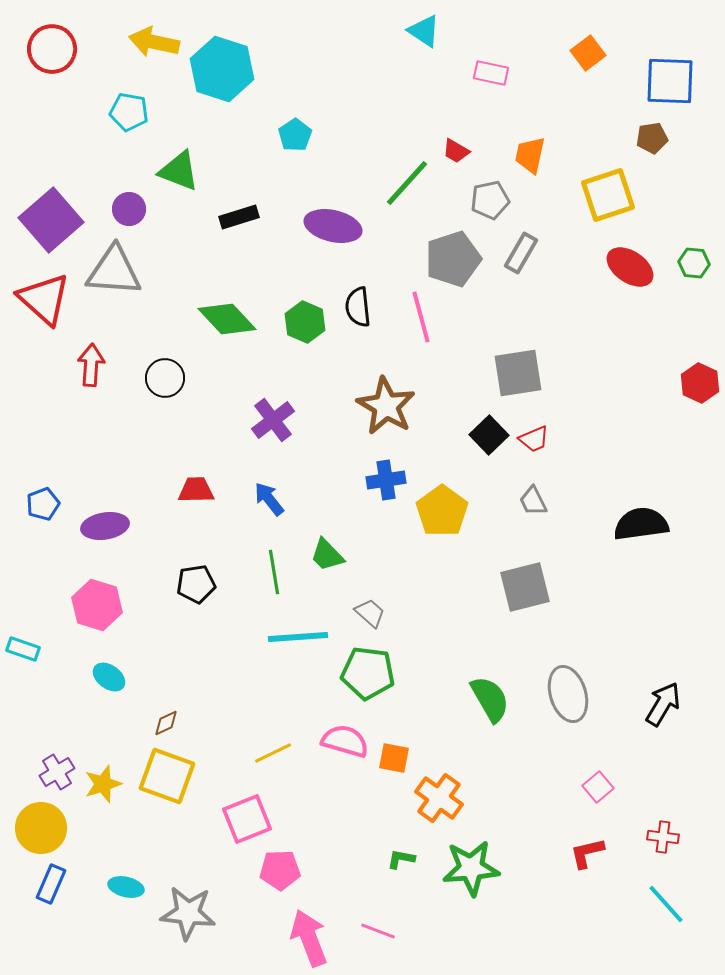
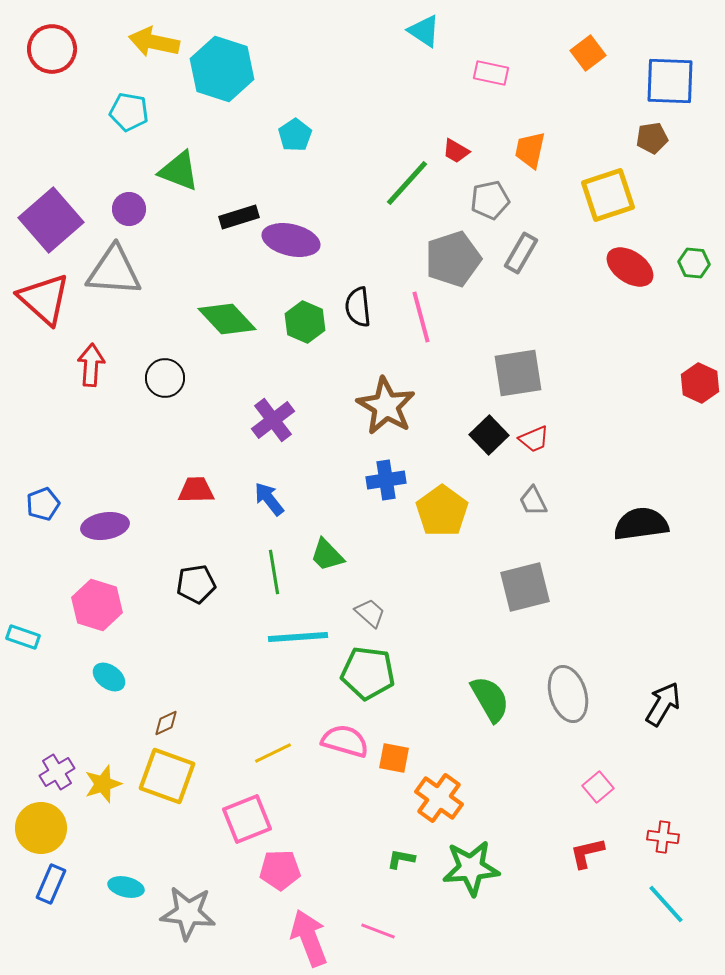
orange trapezoid at (530, 155): moved 5 px up
purple ellipse at (333, 226): moved 42 px left, 14 px down
cyan rectangle at (23, 649): moved 12 px up
